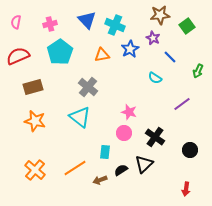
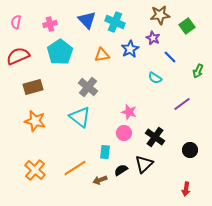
cyan cross: moved 3 px up
